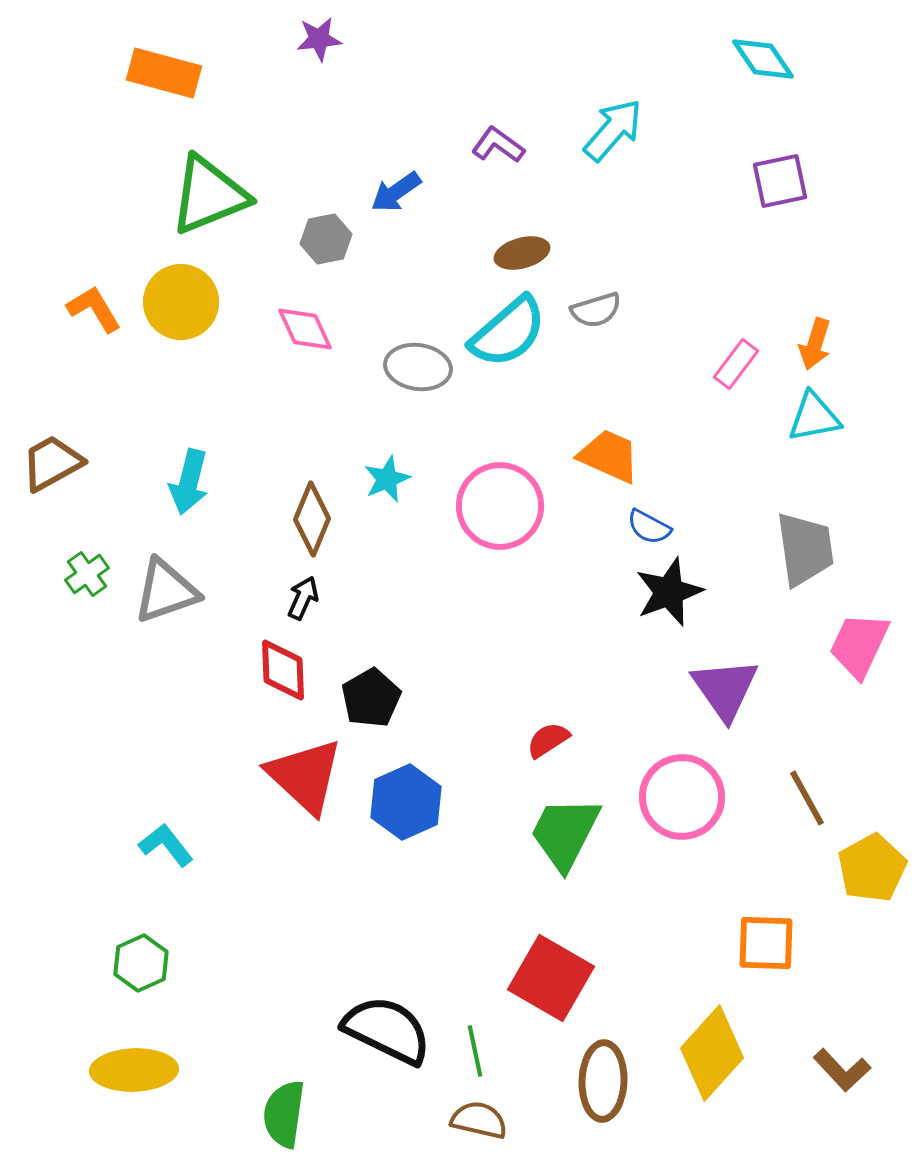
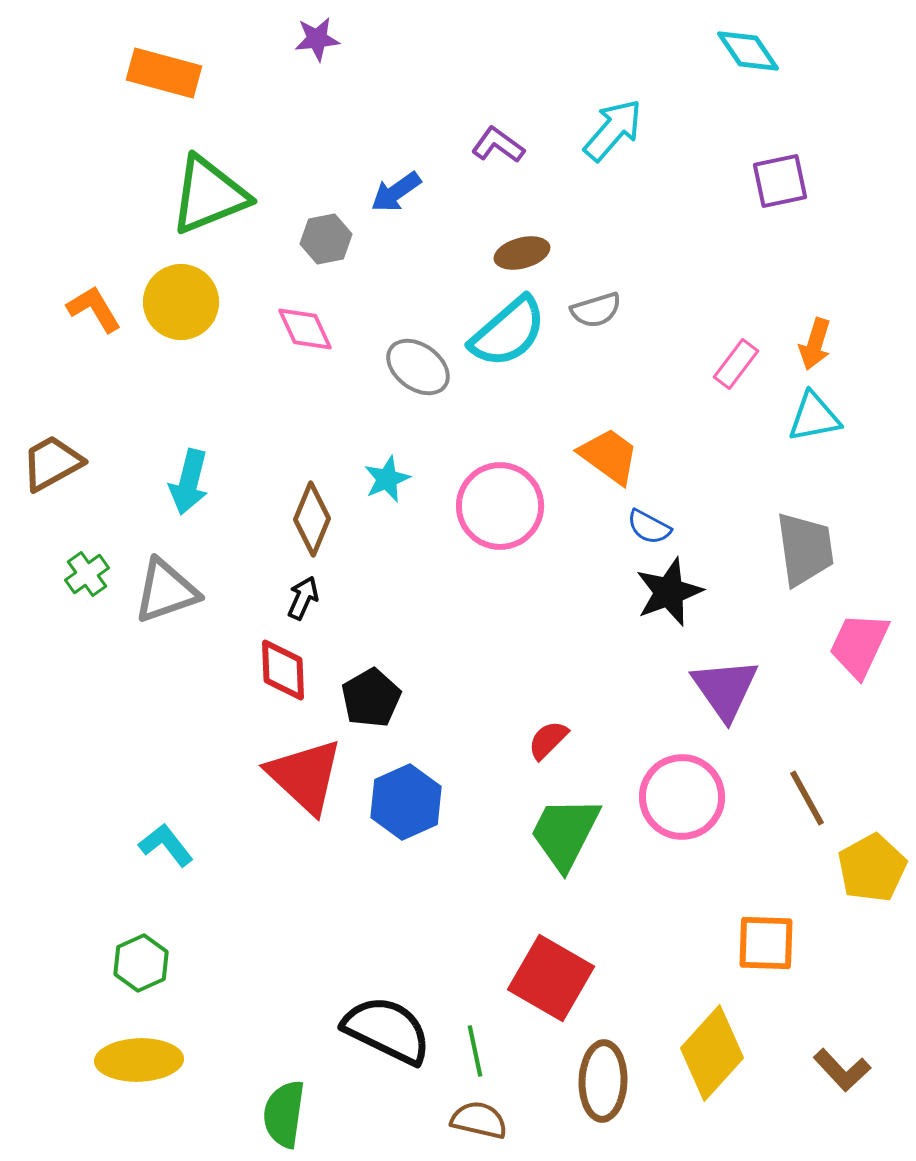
purple star at (319, 39): moved 2 px left
cyan diamond at (763, 59): moved 15 px left, 8 px up
gray ellipse at (418, 367): rotated 28 degrees clockwise
orange trapezoid at (609, 456): rotated 12 degrees clockwise
red semicircle at (548, 740): rotated 12 degrees counterclockwise
yellow ellipse at (134, 1070): moved 5 px right, 10 px up
